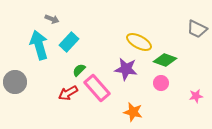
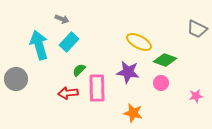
gray arrow: moved 10 px right
purple star: moved 2 px right, 3 px down
gray circle: moved 1 px right, 3 px up
pink rectangle: rotated 40 degrees clockwise
red arrow: rotated 24 degrees clockwise
orange star: moved 1 px down
